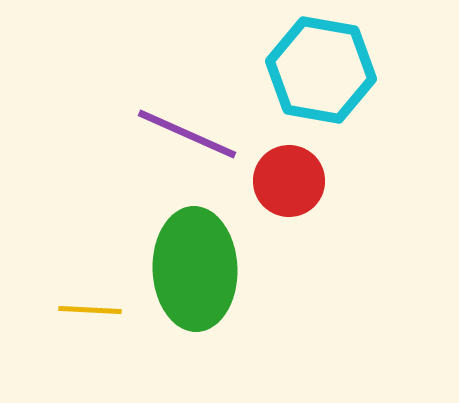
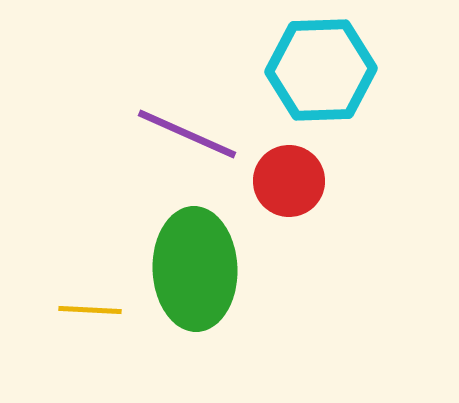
cyan hexagon: rotated 12 degrees counterclockwise
